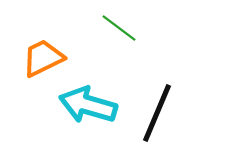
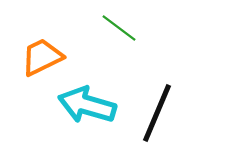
orange trapezoid: moved 1 px left, 1 px up
cyan arrow: moved 1 px left
